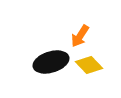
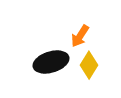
yellow diamond: rotated 76 degrees clockwise
